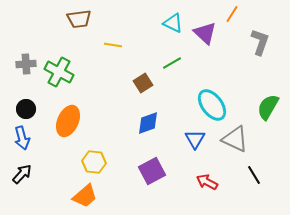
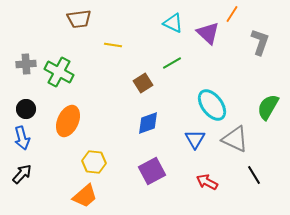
purple triangle: moved 3 px right
